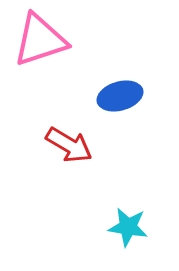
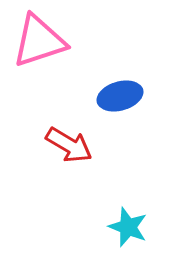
pink triangle: moved 1 px left, 1 px down
cyan star: rotated 12 degrees clockwise
